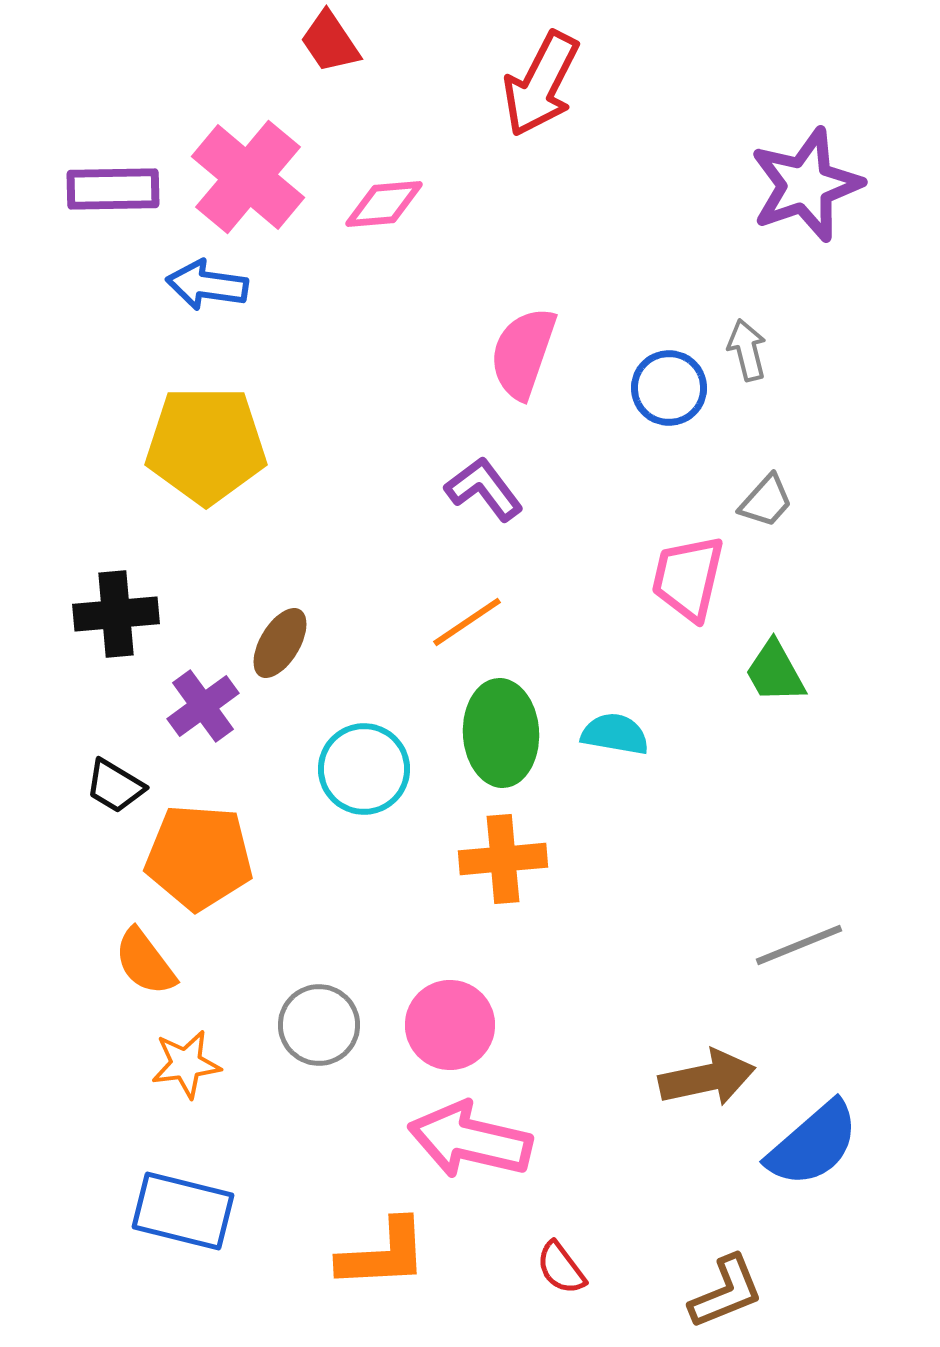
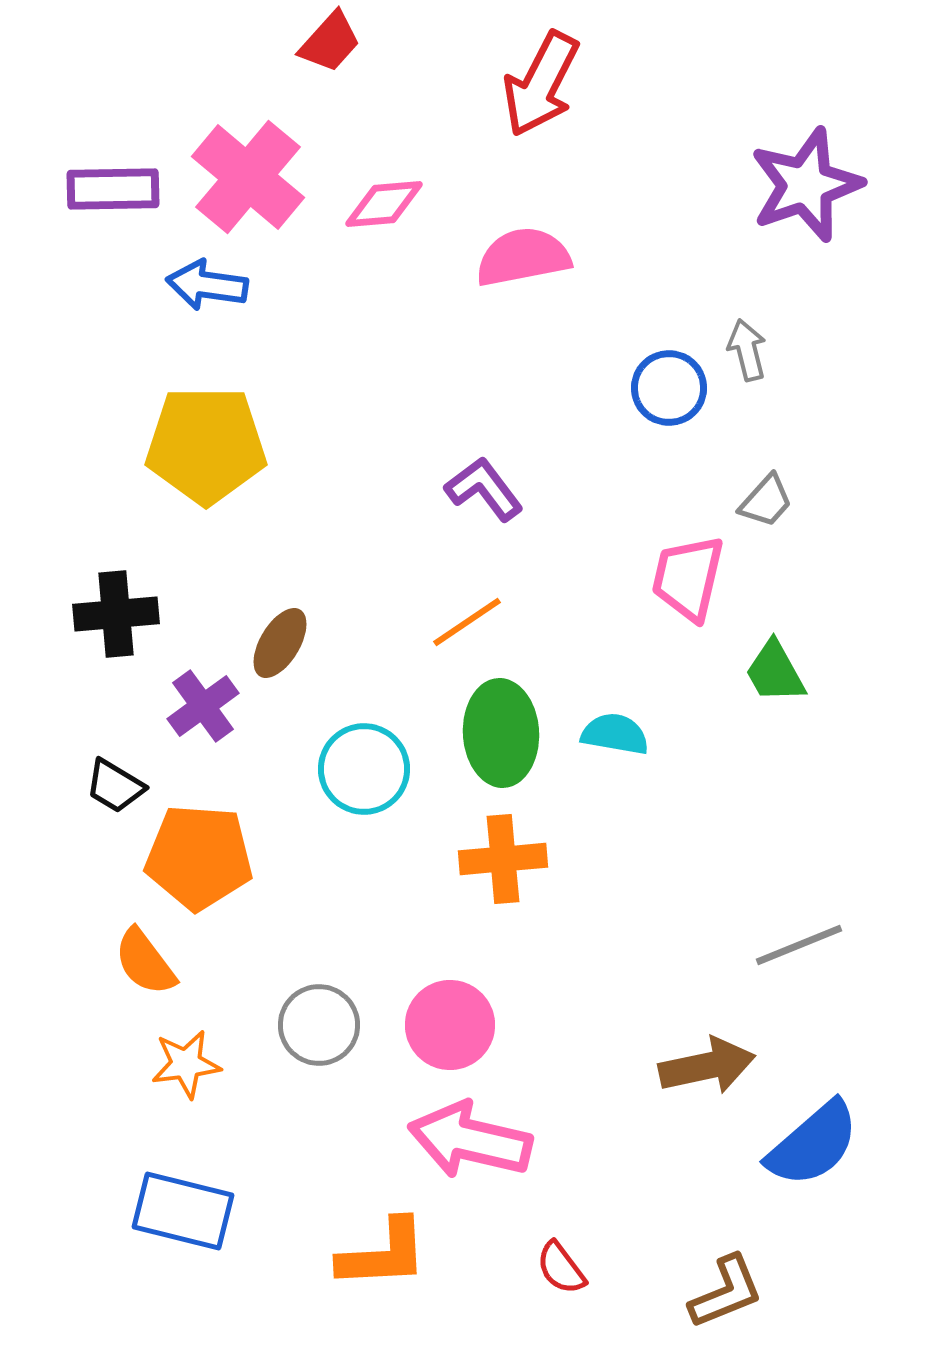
red trapezoid: rotated 104 degrees counterclockwise
pink semicircle: moved 96 px up; rotated 60 degrees clockwise
brown arrow: moved 12 px up
